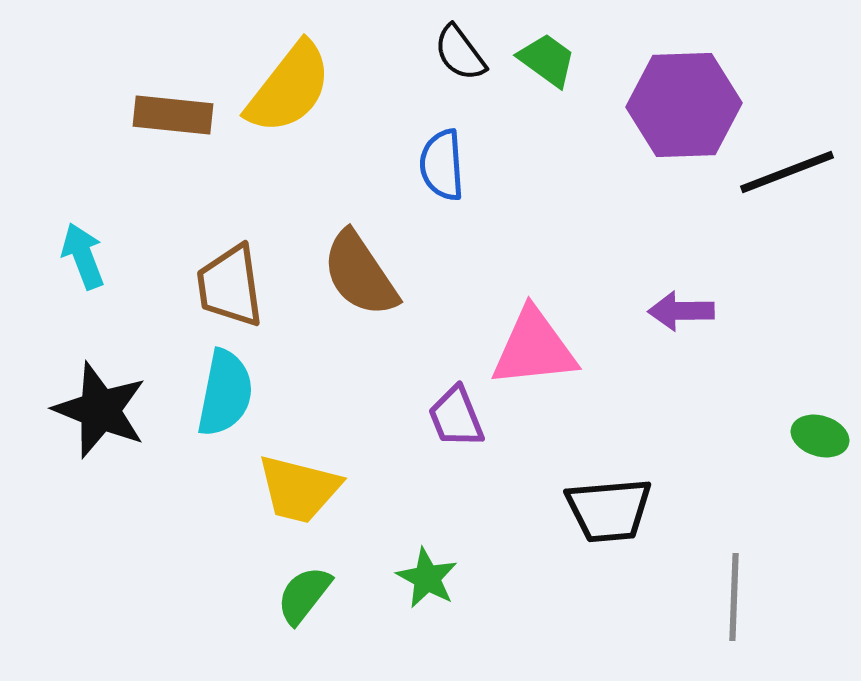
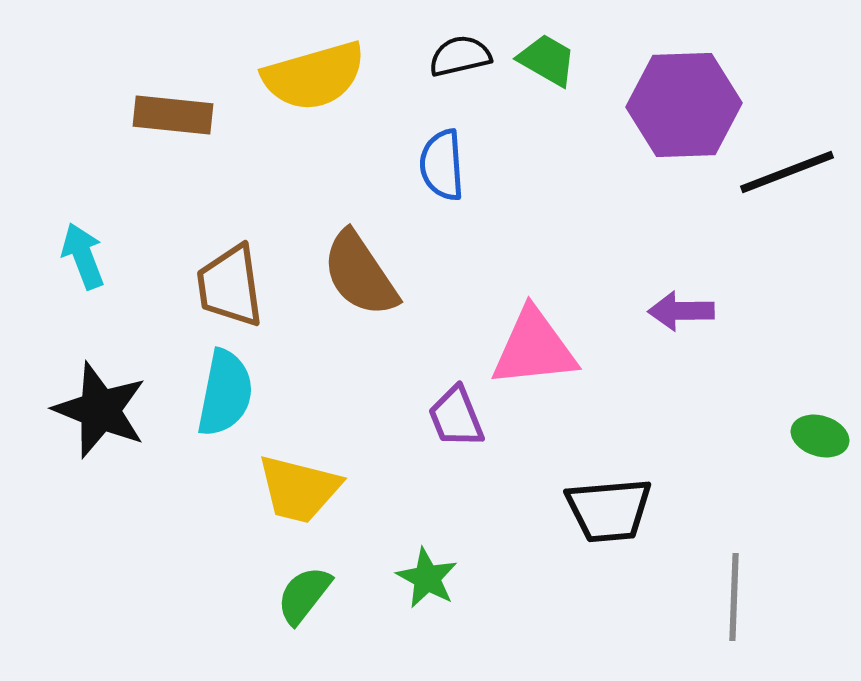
black semicircle: moved 3 px down; rotated 114 degrees clockwise
green trapezoid: rotated 6 degrees counterclockwise
yellow semicircle: moved 25 px right, 12 px up; rotated 36 degrees clockwise
